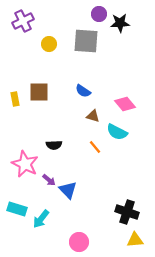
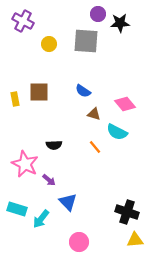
purple circle: moved 1 px left
purple cross: rotated 35 degrees counterclockwise
brown triangle: moved 1 px right, 2 px up
blue triangle: moved 12 px down
